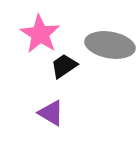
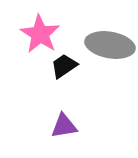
purple triangle: moved 13 px right, 13 px down; rotated 40 degrees counterclockwise
